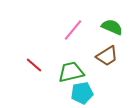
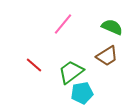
pink line: moved 10 px left, 6 px up
green trapezoid: rotated 24 degrees counterclockwise
